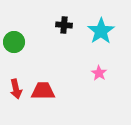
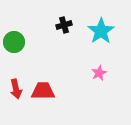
black cross: rotated 21 degrees counterclockwise
pink star: rotated 14 degrees clockwise
